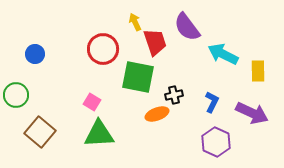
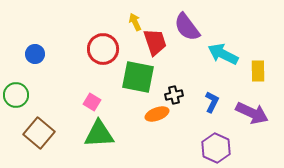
brown square: moved 1 px left, 1 px down
purple hexagon: moved 6 px down
